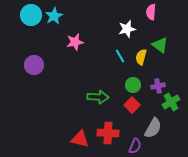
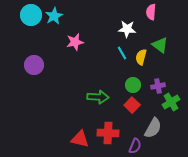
white star: rotated 18 degrees clockwise
cyan line: moved 2 px right, 3 px up
